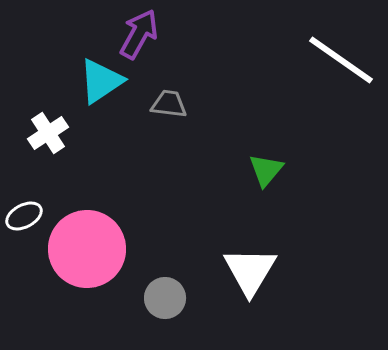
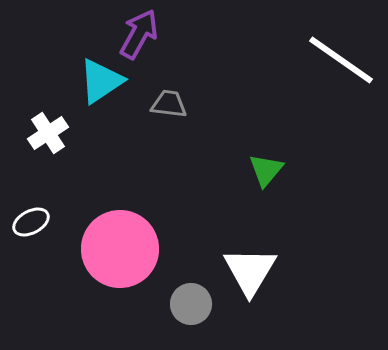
white ellipse: moved 7 px right, 6 px down
pink circle: moved 33 px right
gray circle: moved 26 px right, 6 px down
